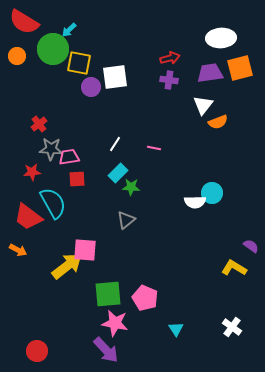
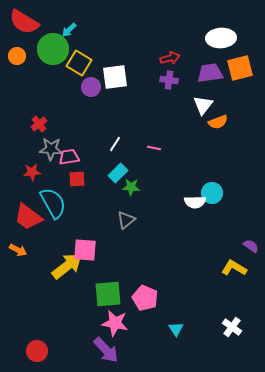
yellow square: rotated 20 degrees clockwise
